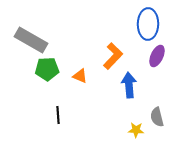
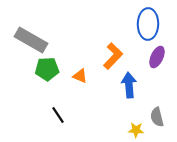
purple ellipse: moved 1 px down
black line: rotated 30 degrees counterclockwise
